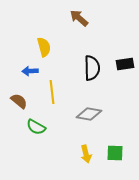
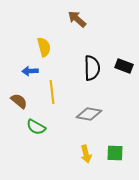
brown arrow: moved 2 px left, 1 px down
black rectangle: moved 1 px left, 2 px down; rotated 30 degrees clockwise
